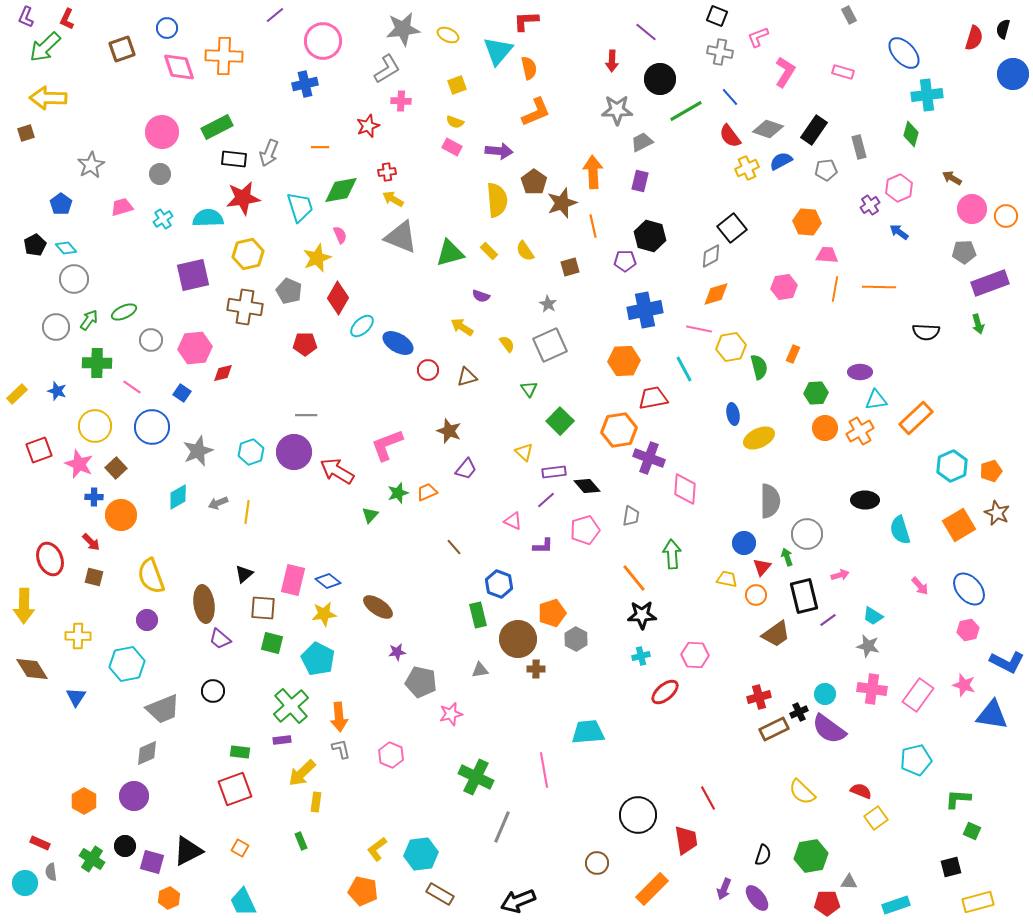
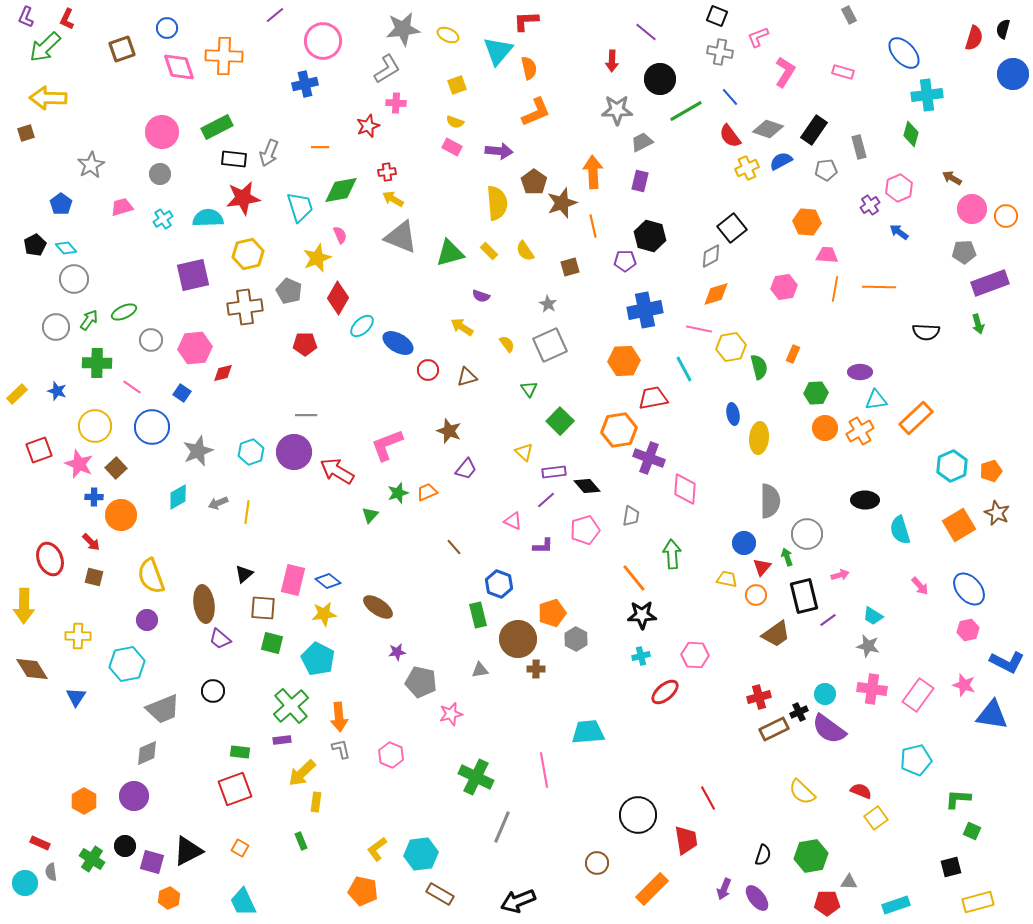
pink cross at (401, 101): moved 5 px left, 2 px down
yellow semicircle at (497, 200): moved 3 px down
brown cross at (245, 307): rotated 16 degrees counterclockwise
yellow ellipse at (759, 438): rotated 60 degrees counterclockwise
